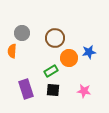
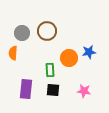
brown circle: moved 8 px left, 7 px up
orange semicircle: moved 1 px right, 2 px down
green rectangle: moved 1 px left, 1 px up; rotated 64 degrees counterclockwise
purple rectangle: rotated 24 degrees clockwise
